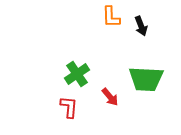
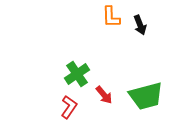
black arrow: moved 1 px left, 1 px up
green trapezoid: moved 17 px down; rotated 18 degrees counterclockwise
red arrow: moved 6 px left, 2 px up
red L-shape: rotated 30 degrees clockwise
